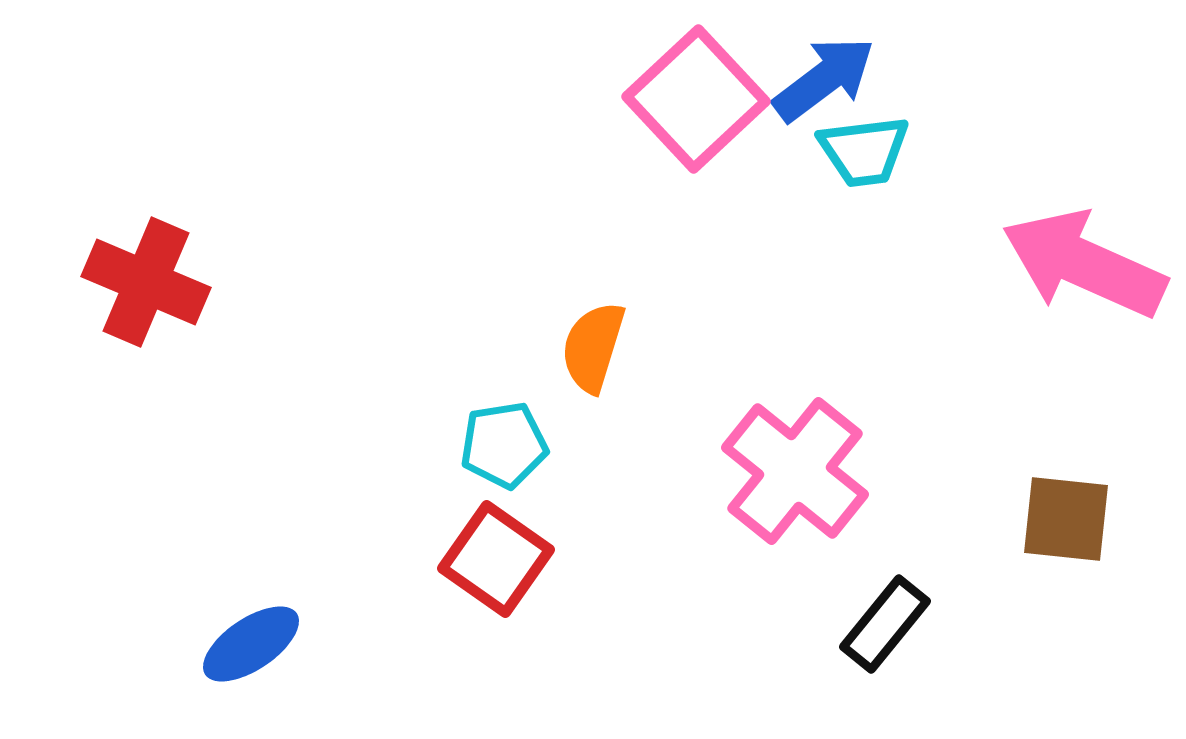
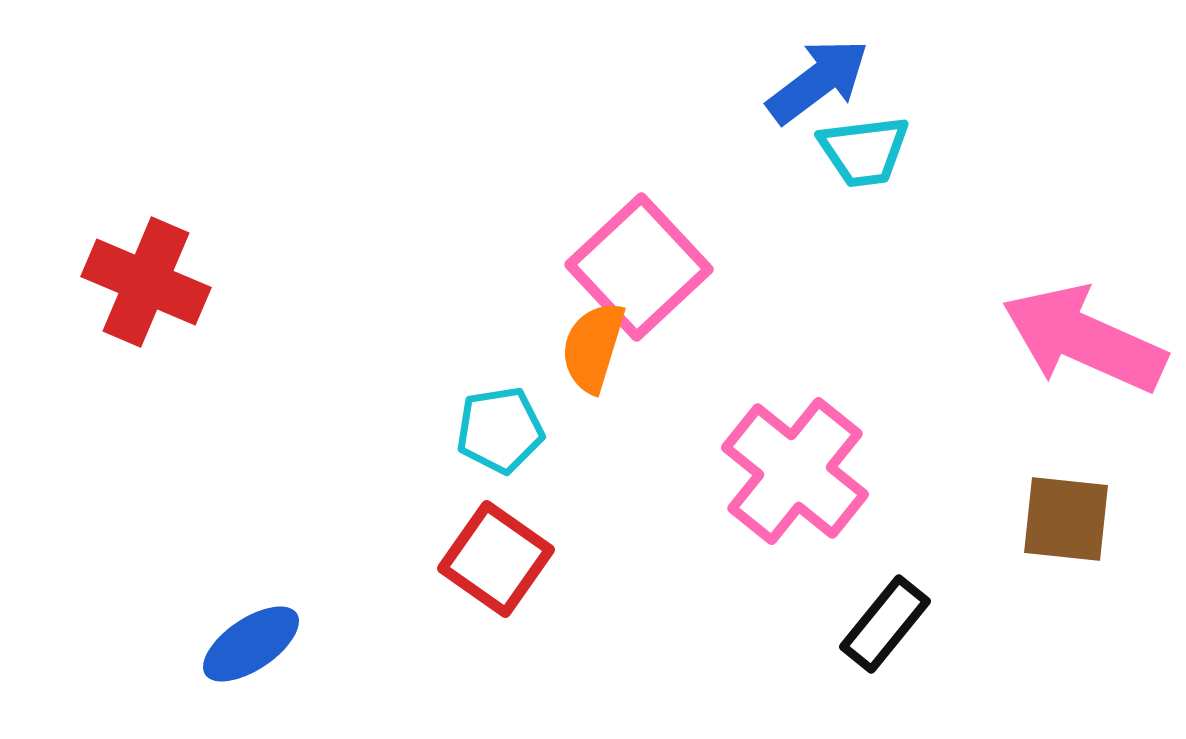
blue arrow: moved 6 px left, 2 px down
pink square: moved 57 px left, 168 px down
pink arrow: moved 75 px down
cyan pentagon: moved 4 px left, 15 px up
